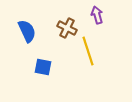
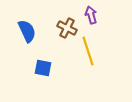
purple arrow: moved 6 px left
blue square: moved 1 px down
